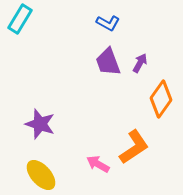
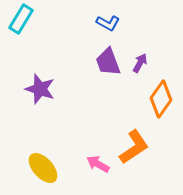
cyan rectangle: moved 1 px right
purple star: moved 35 px up
yellow ellipse: moved 2 px right, 7 px up
